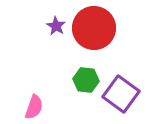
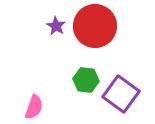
red circle: moved 1 px right, 2 px up
